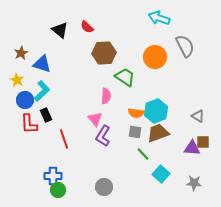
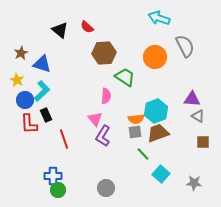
orange semicircle: moved 6 px down; rotated 14 degrees counterclockwise
gray square: rotated 16 degrees counterclockwise
purple triangle: moved 49 px up
gray circle: moved 2 px right, 1 px down
